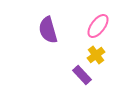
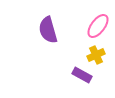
yellow cross: rotated 12 degrees clockwise
purple rectangle: rotated 18 degrees counterclockwise
